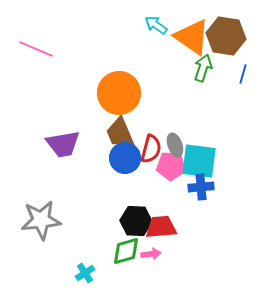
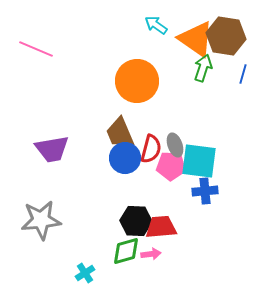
orange triangle: moved 4 px right, 2 px down
orange circle: moved 18 px right, 12 px up
purple trapezoid: moved 11 px left, 5 px down
blue cross: moved 4 px right, 4 px down
